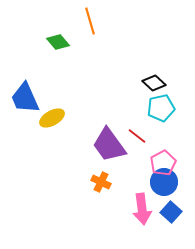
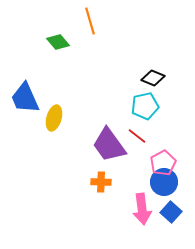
black diamond: moved 1 px left, 5 px up; rotated 20 degrees counterclockwise
cyan pentagon: moved 16 px left, 2 px up
yellow ellipse: moved 2 px right; rotated 45 degrees counterclockwise
orange cross: rotated 24 degrees counterclockwise
